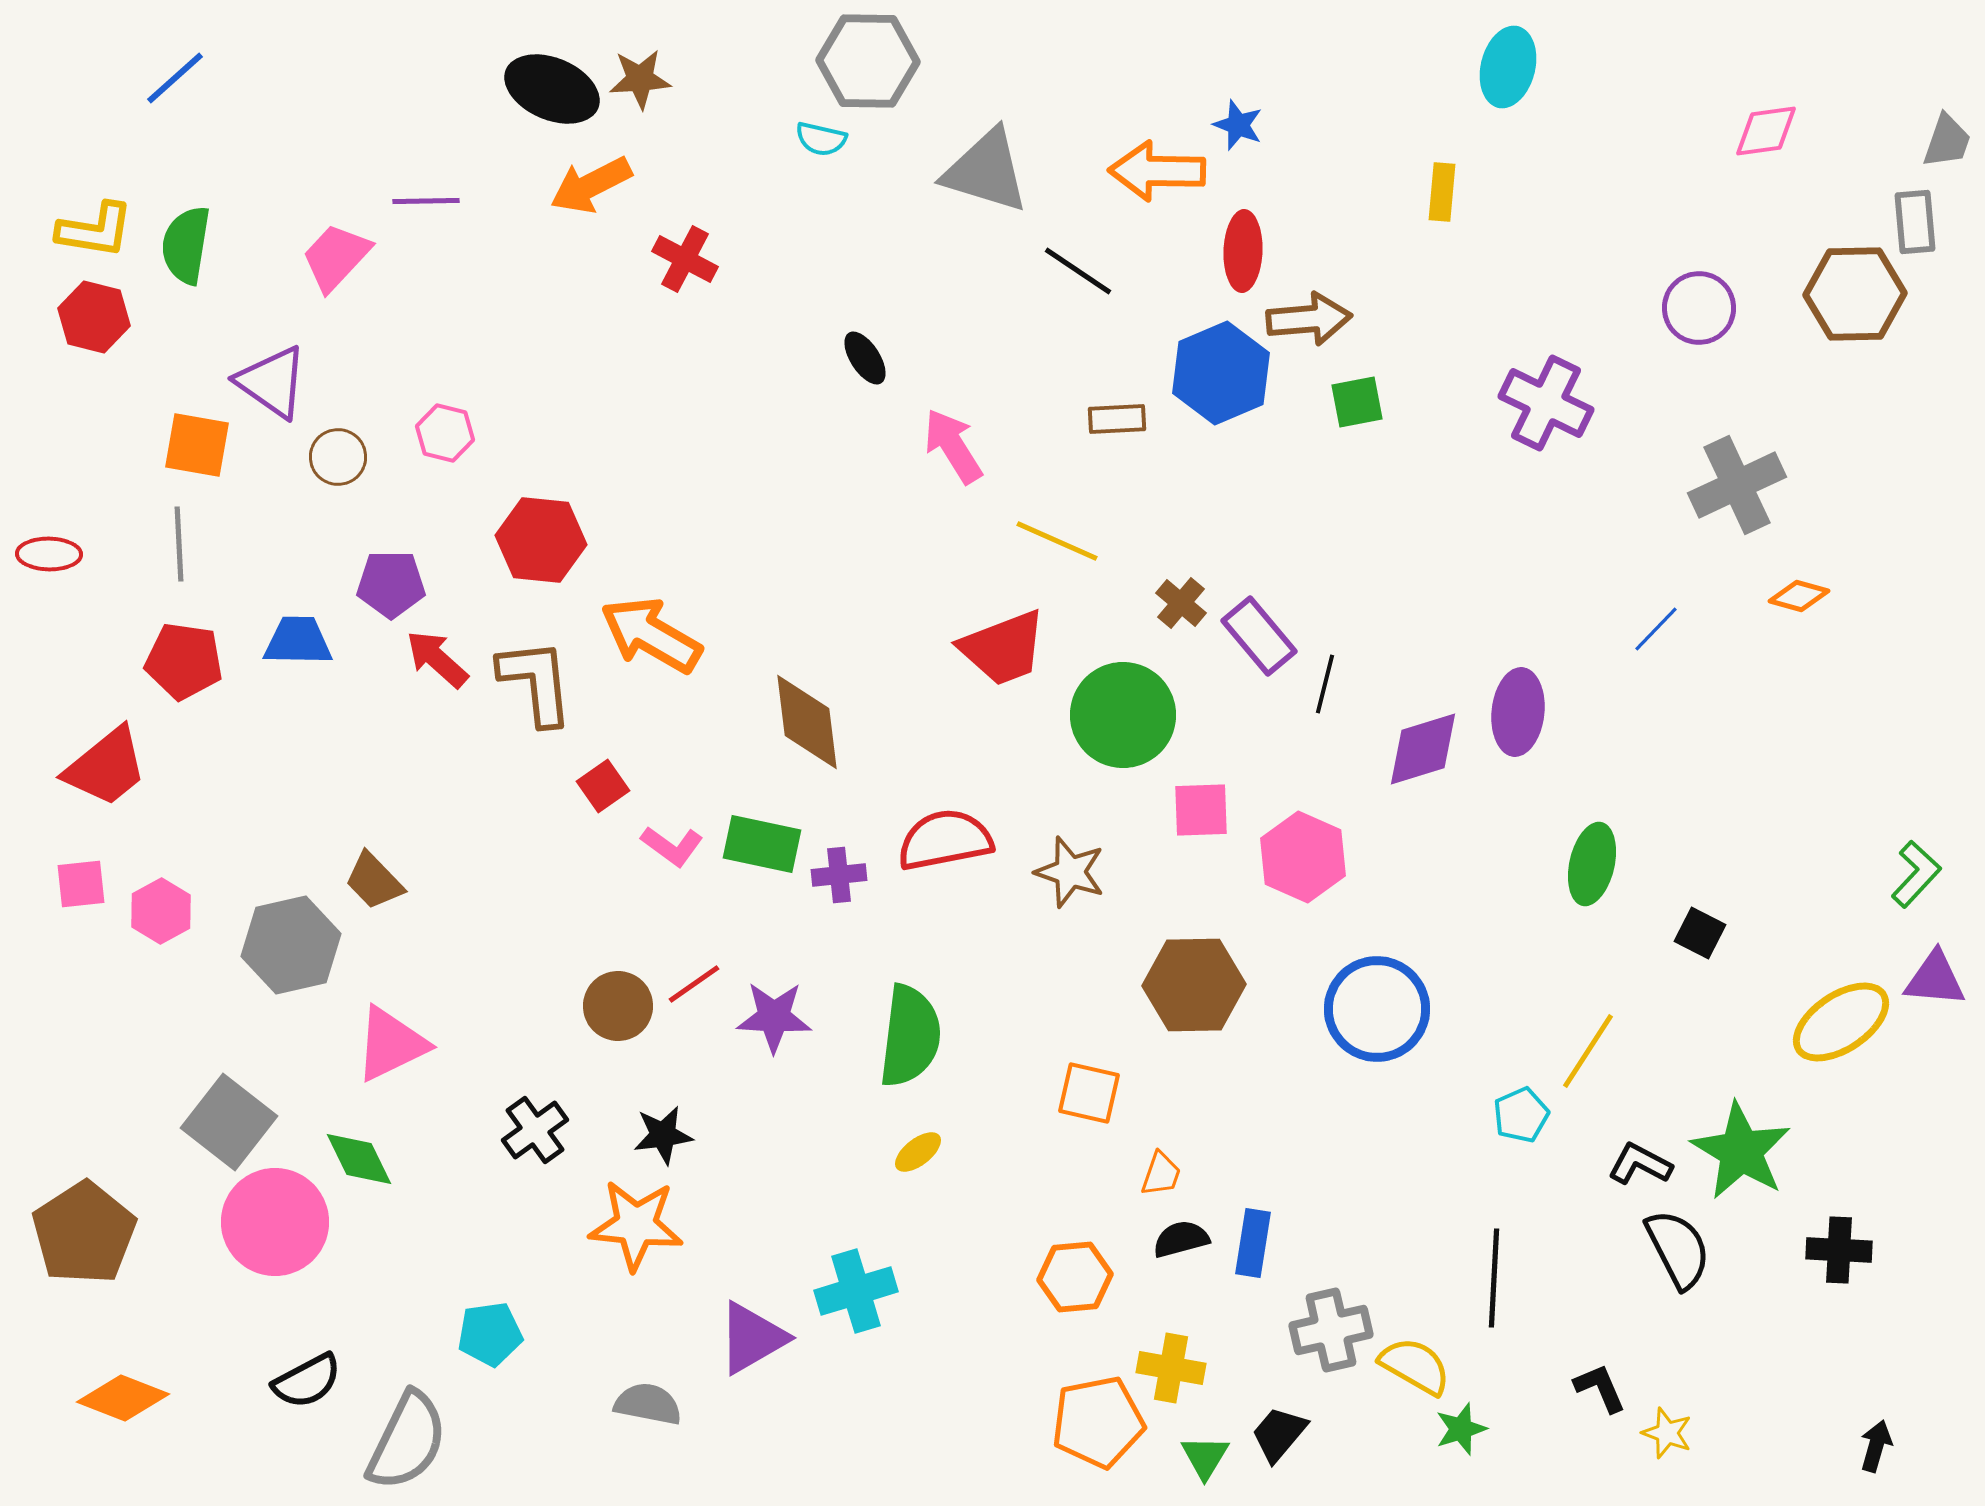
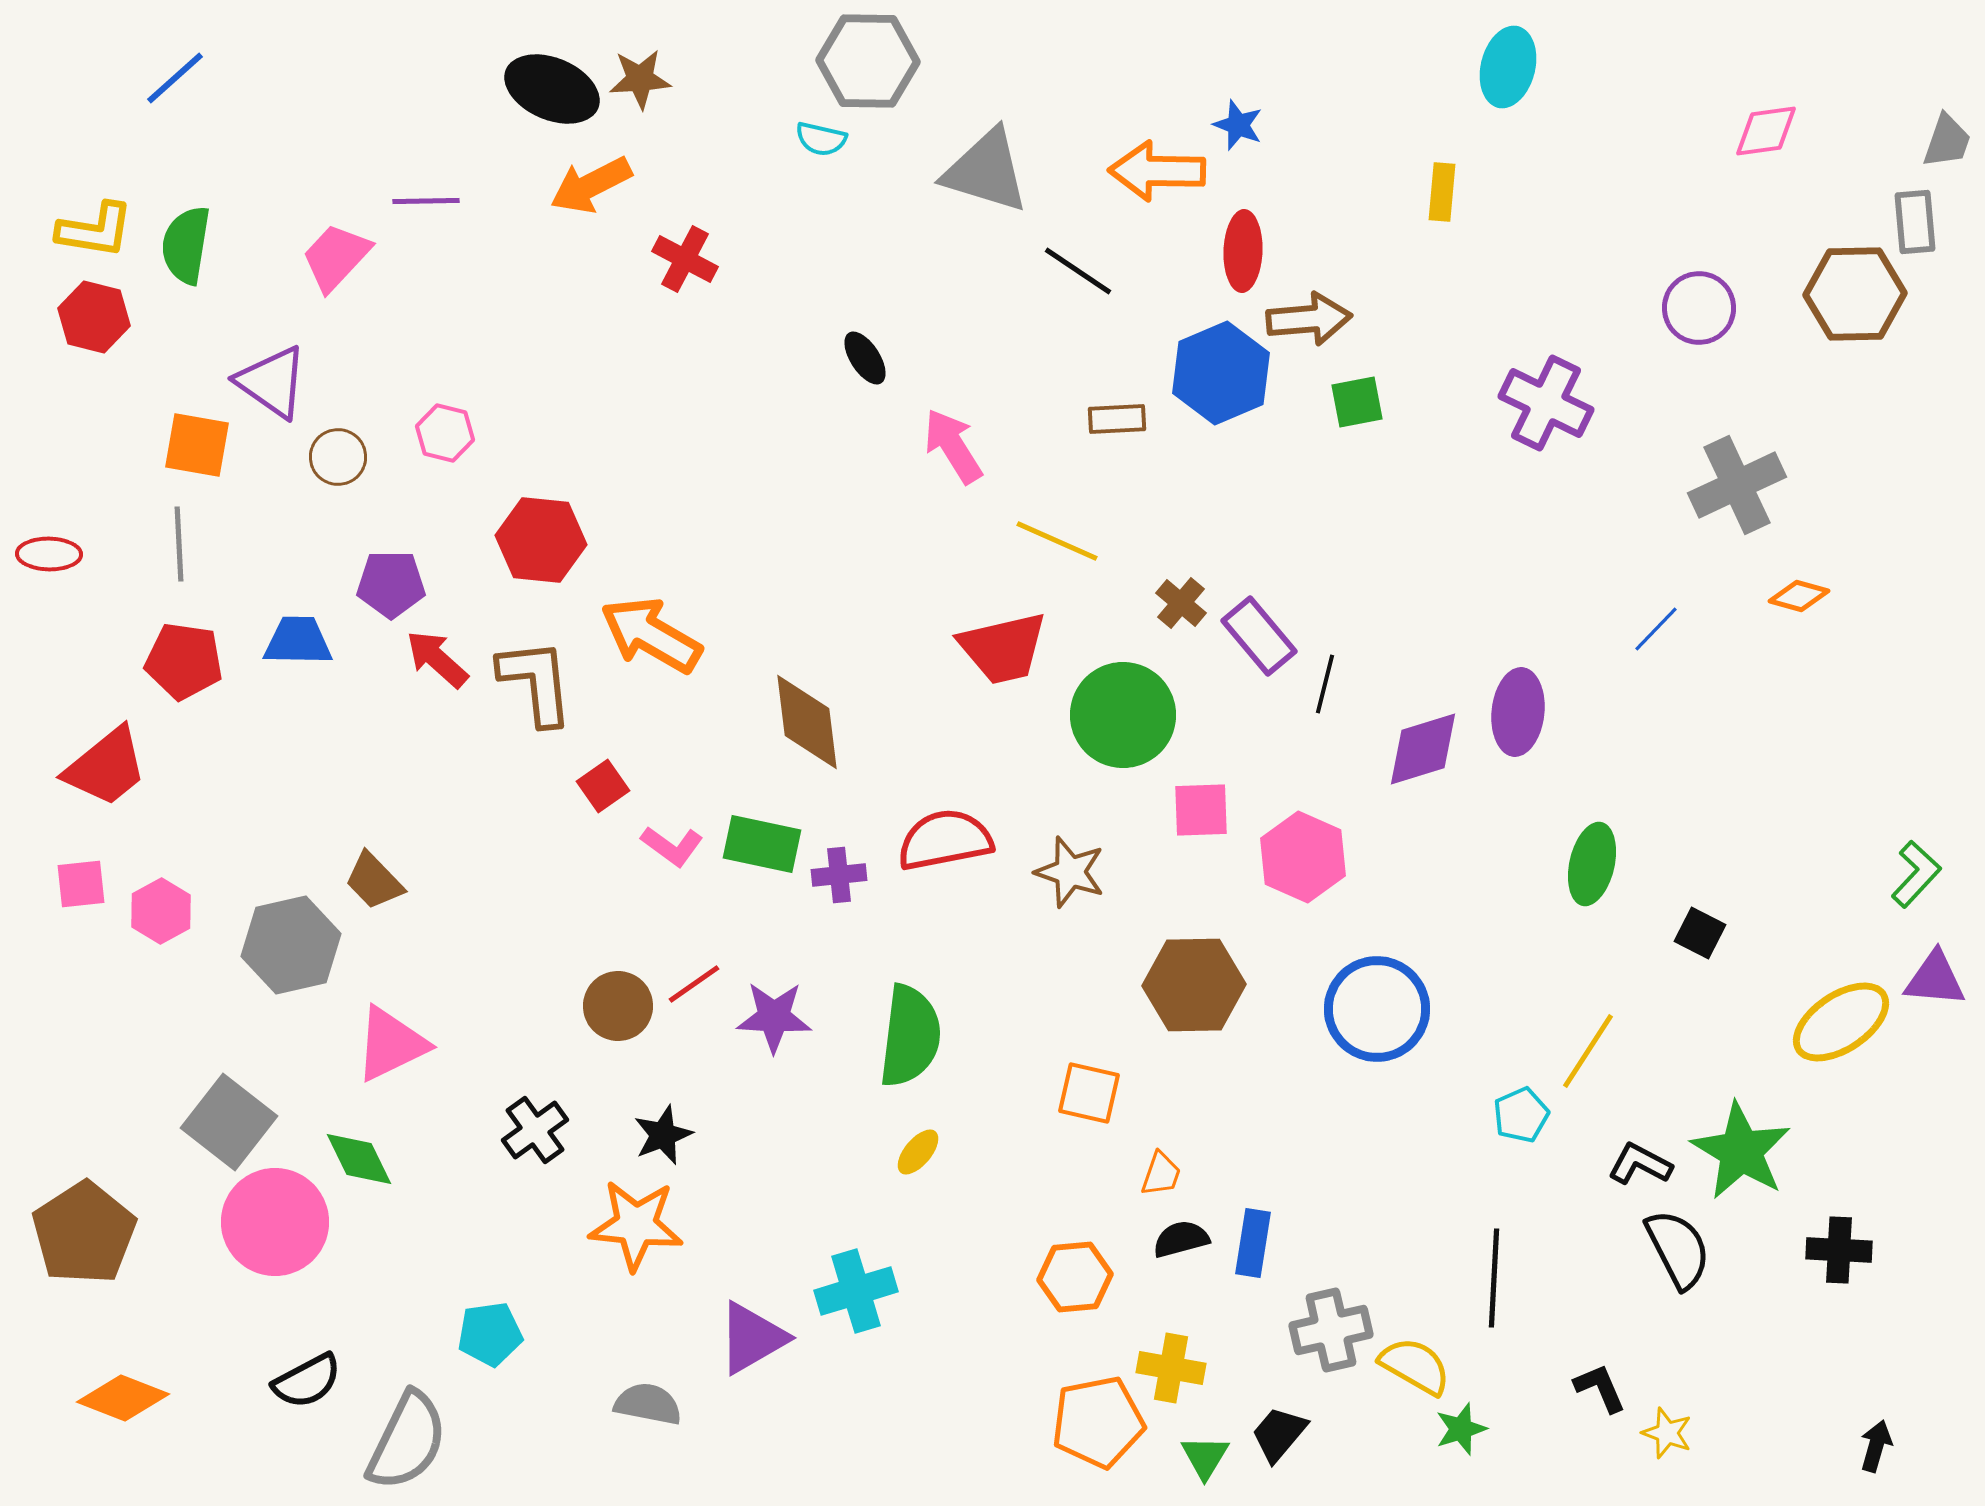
red trapezoid at (1003, 648): rotated 8 degrees clockwise
black star at (663, 1135): rotated 14 degrees counterclockwise
yellow ellipse at (918, 1152): rotated 12 degrees counterclockwise
